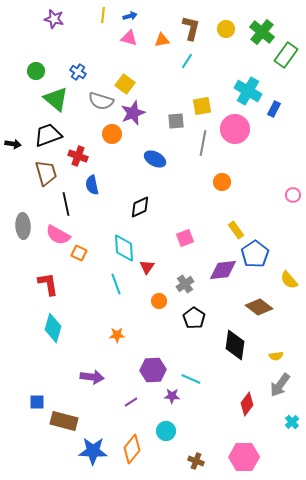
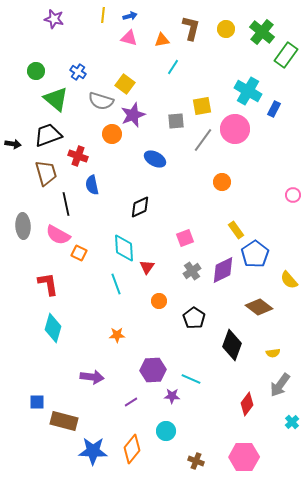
cyan line at (187, 61): moved 14 px left, 6 px down
purple star at (133, 113): moved 2 px down
gray line at (203, 143): moved 3 px up; rotated 25 degrees clockwise
purple diamond at (223, 270): rotated 20 degrees counterclockwise
gray cross at (185, 284): moved 7 px right, 13 px up
black diamond at (235, 345): moved 3 px left; rotated 12 degrees clockwise
yellow semicircle at (276, 356): moved 3 px left, 3 px up
